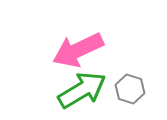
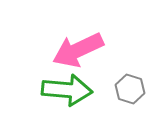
green arrow: moved 15 px left; rotated 36 degrees clockwise
